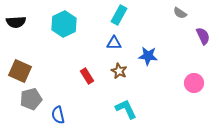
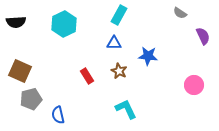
pink circle: moved 2 px down
